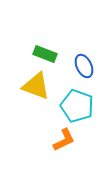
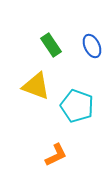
green rectangle: moved 6 px right, 9 px up; rotated 35 degrees clockwise
blue ellipse: moved 8 px right, 20 px up
orange L-shape: moved 8 px left, 15 px down
